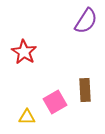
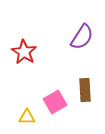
purple semicircle: moved 4 px left, 16 px down
